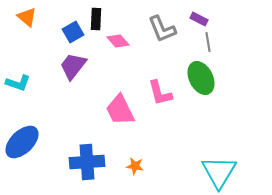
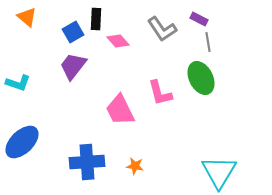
gray L-shape: rotated 12 degrees counterclockwise
